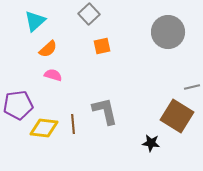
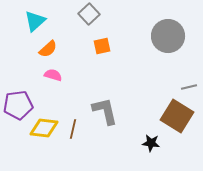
gray circle: moved 4 px down
gray line: moved 3 px left
brown line: moved 5 px down; rotated 18 degrees clockwise
